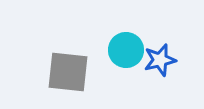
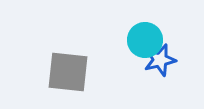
cyan circle: moved 19 px right, 10 px up
